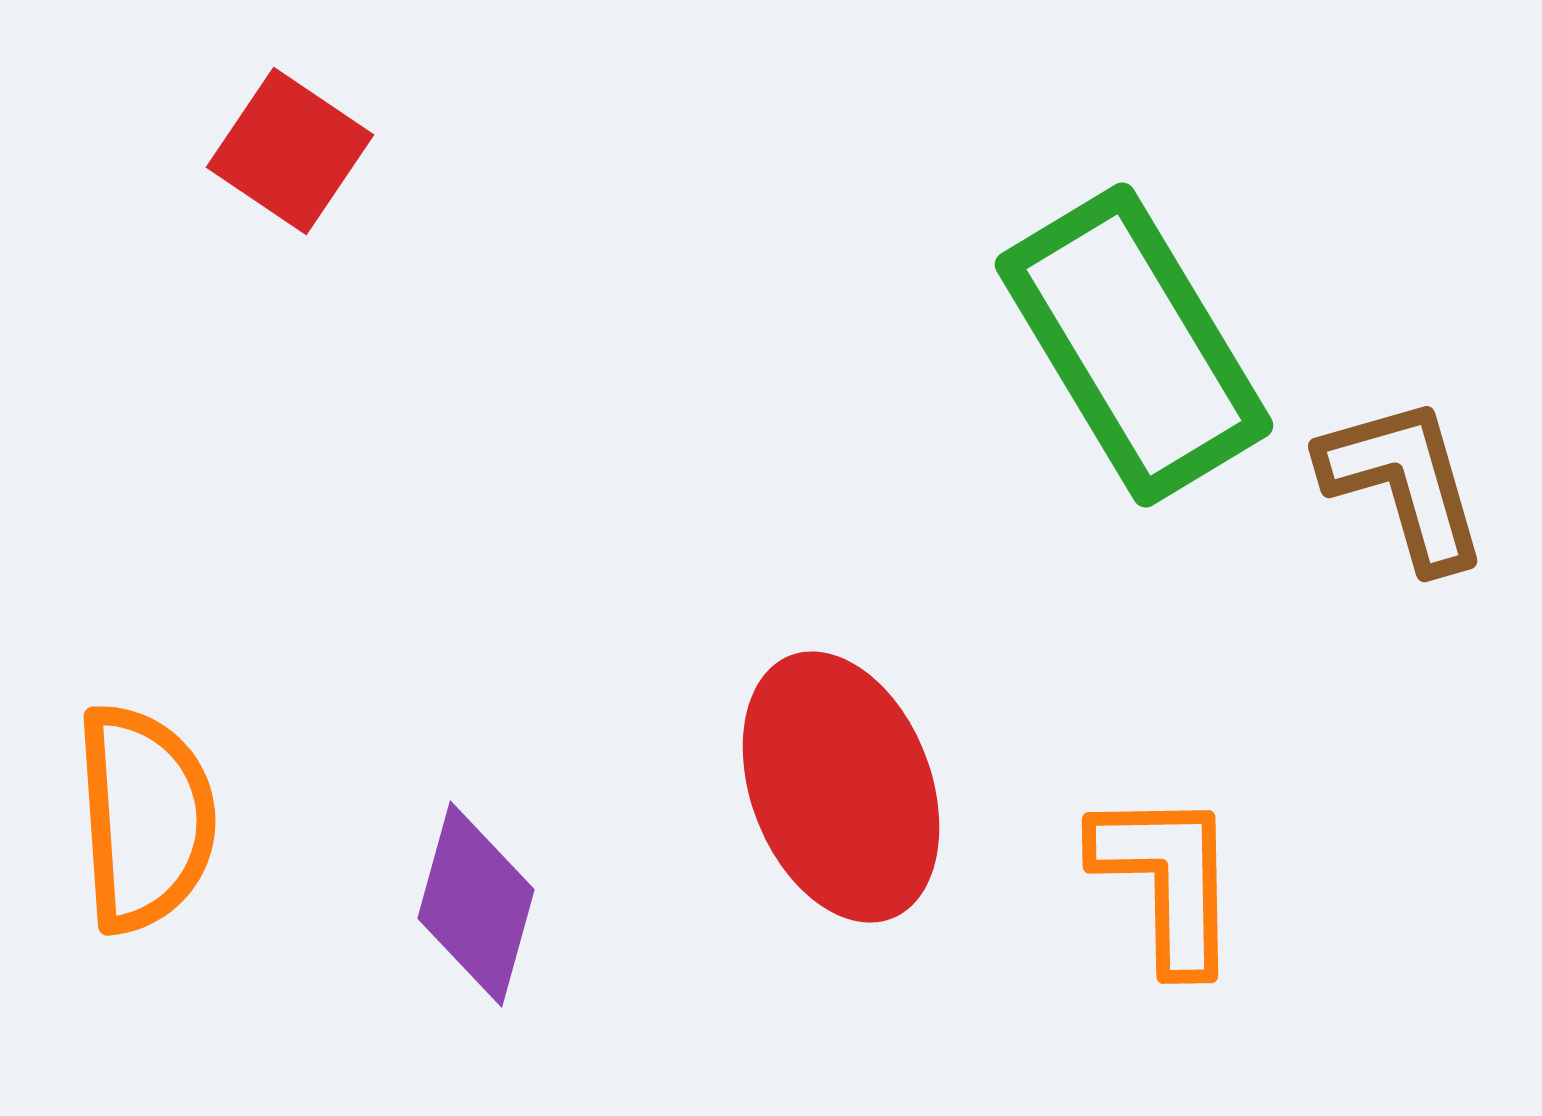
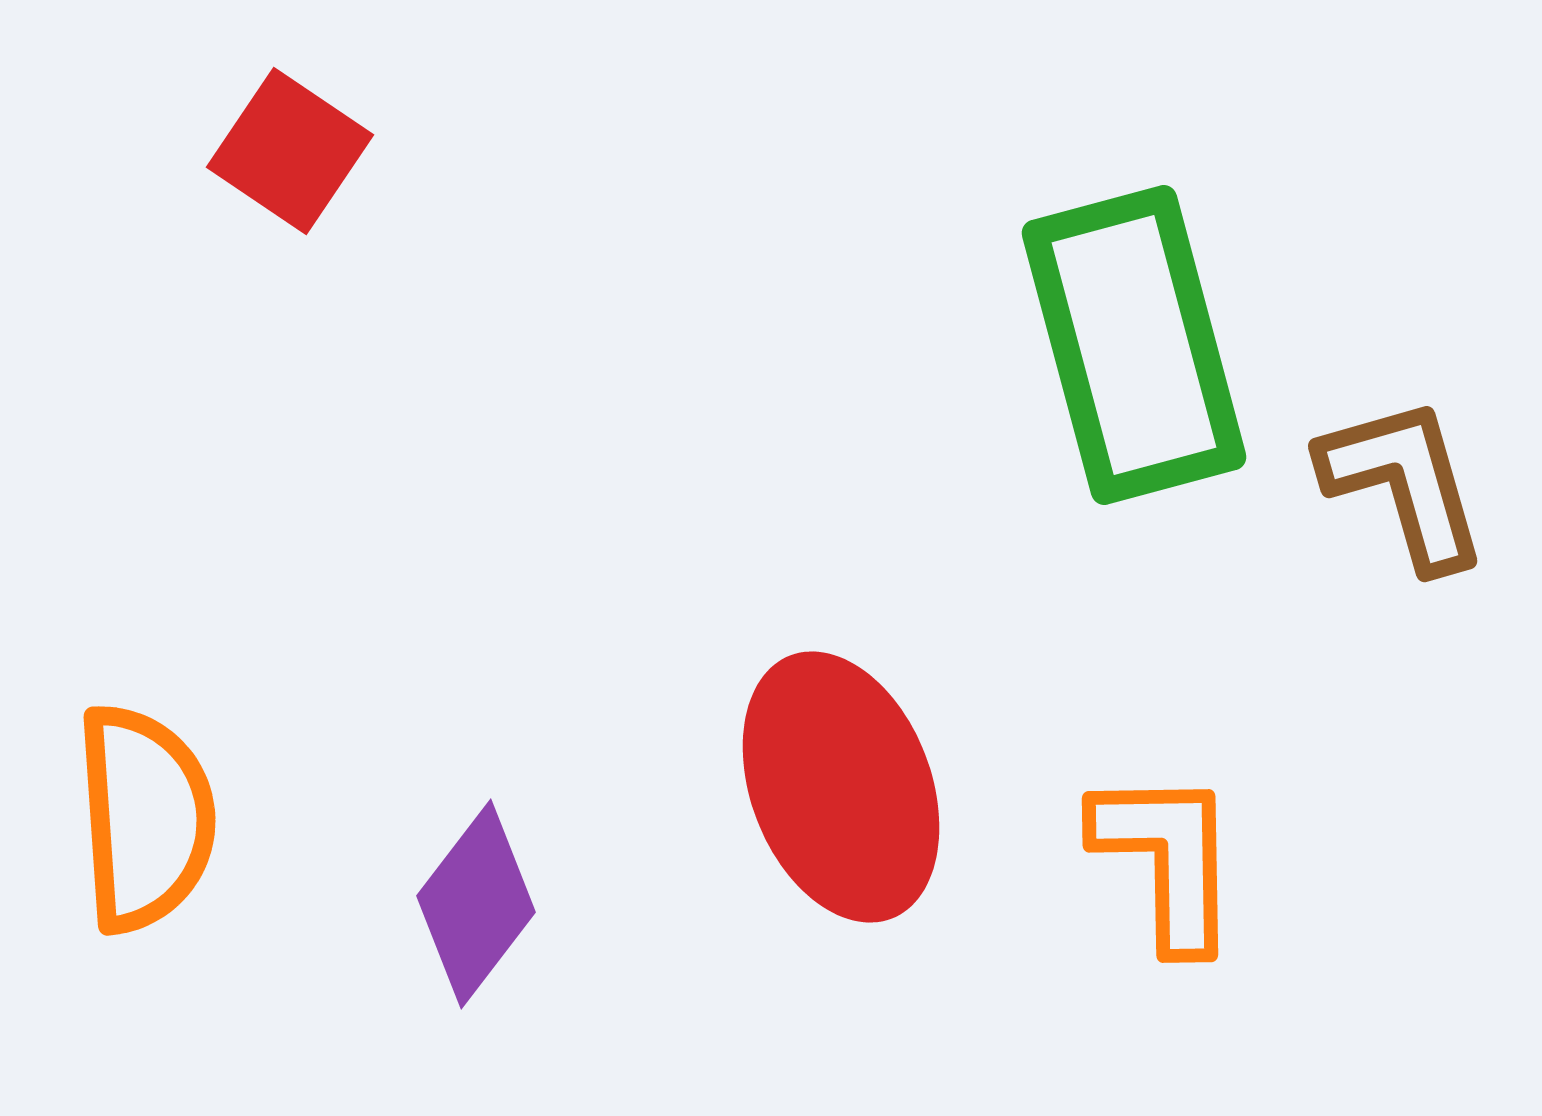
green rectangle: rotated 16 degrees clockwise
orange L-shape: moved 21 px up
purple diamond: rotated 22 degrees clockwise
